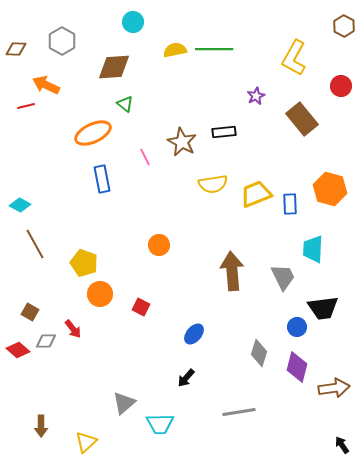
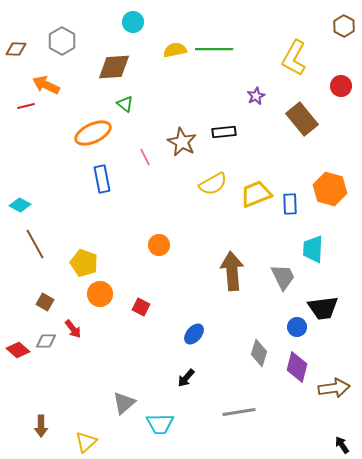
yellow semicircle at (213, 184): rotated 20 degrees counterclockwise
brown square at (30, 312): moved 15 px right, 10 px up
